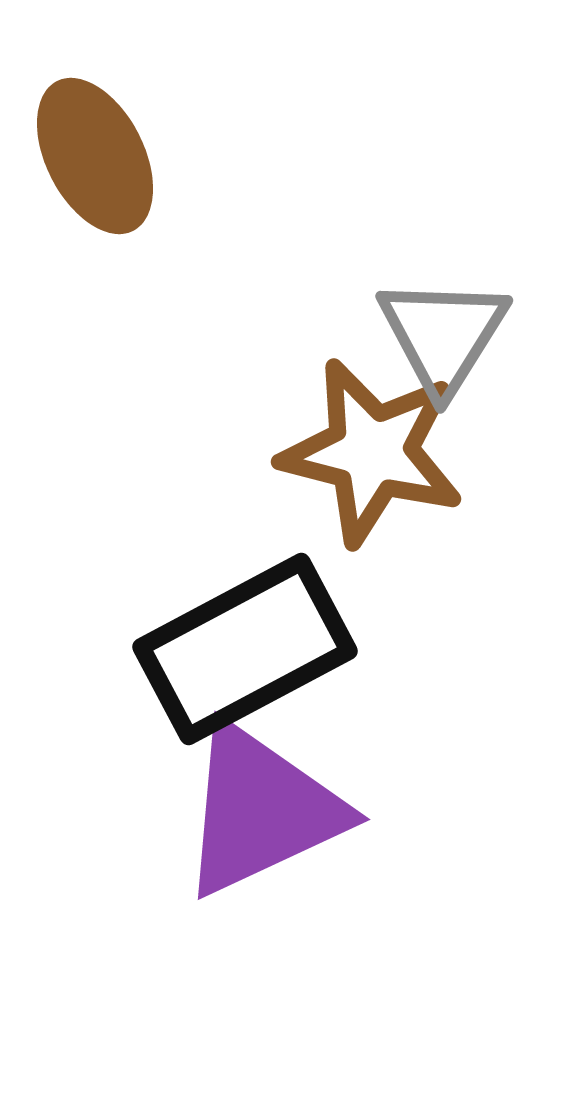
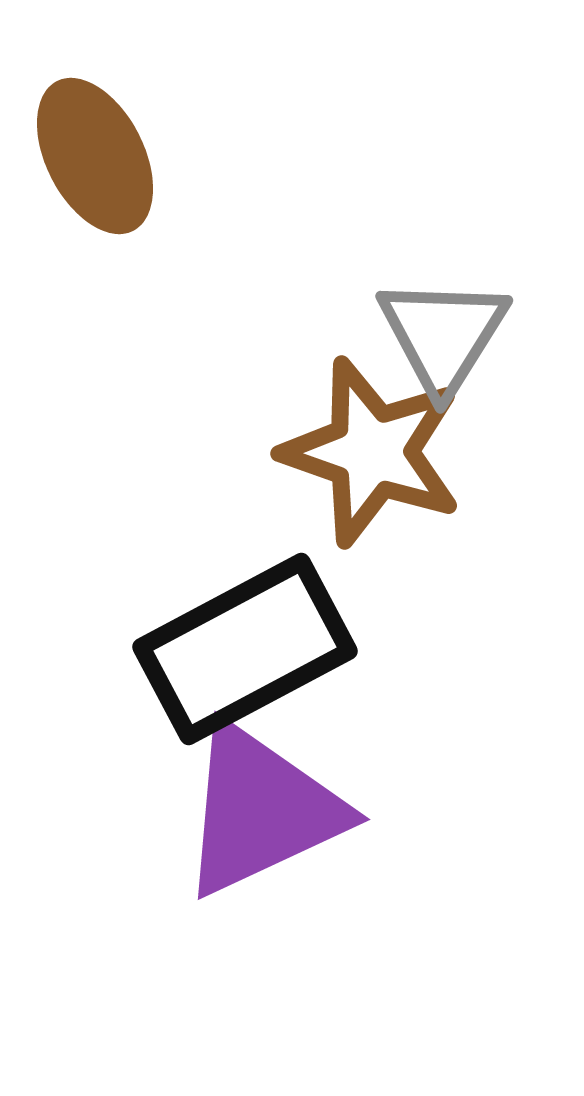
brown star: rotated 5 degrees clockwise
